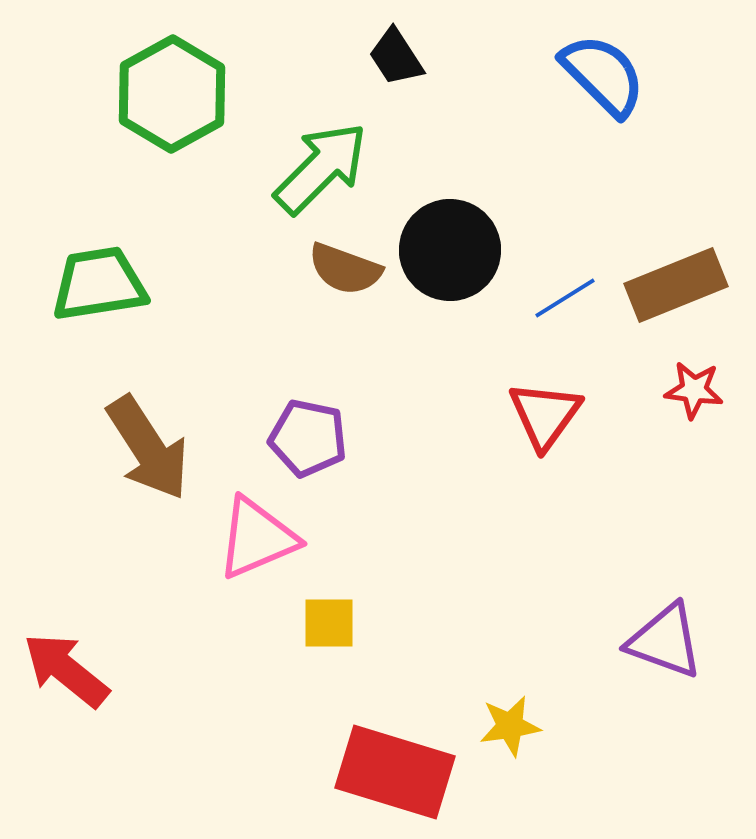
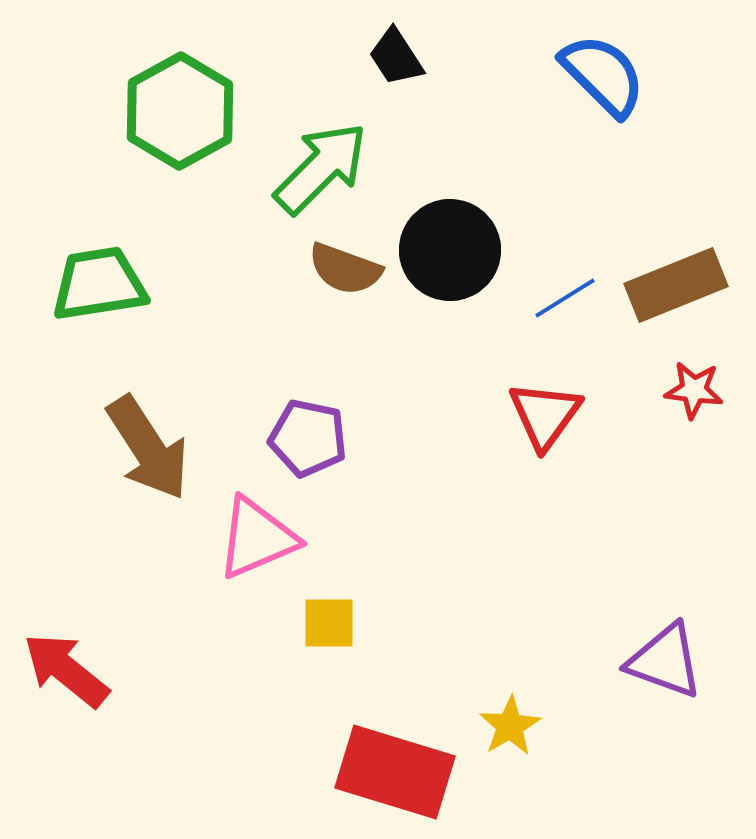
green hexagon: moved 8 px right, 17 px down
purple triangle: moved 20 px down
yellow star: rotated 22 degrees counterclockwise
